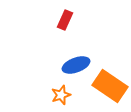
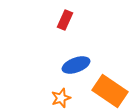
orange rectangle: moved 5 px down
orange star: moved 3 px down
